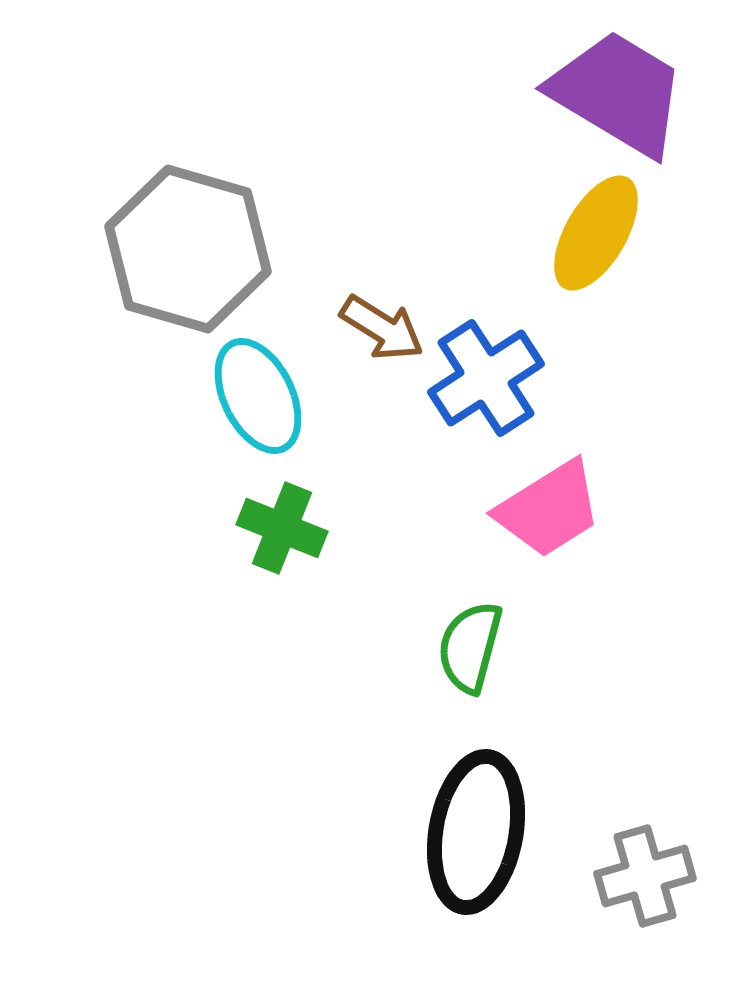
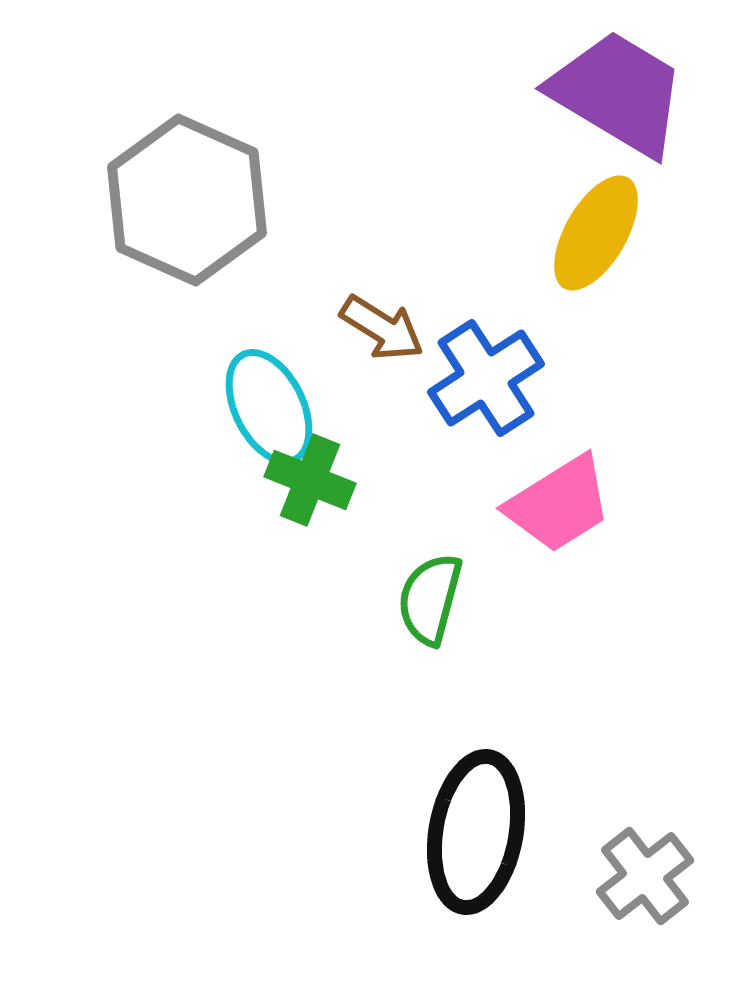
gray hexagon: moved 1 px left, 49 px up; rotated 8 degrees clockwise
cyan ellipse: moved 11 px right, 11 px down
pink trapezoid: moved 10 px right, 5 px up
green cross: moved 28 px right, 48 px up
green semicircle: moved 40 px left, 48 px up
gray cross: rotated 22 degrees counterclockwise
